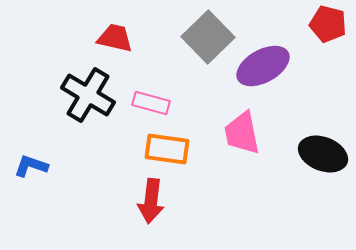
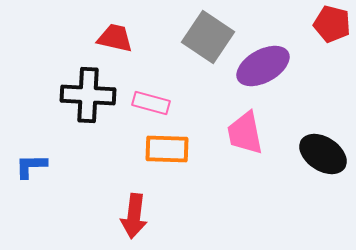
red pentagon: moved 4 px right
gray square: rotated 12 degrees counterclockwise
black cross: rotated 28 degrees counterclockwise
pink trapezoid: moved 3 px right
orange rectangle: rotated 6 degrees counterclockwise
black ellipse: rotated 12 degrees clockwise
blue L-shape: rotated 20 degrees counterclockwise
red arrow: moved 17 px left, 15 px down
